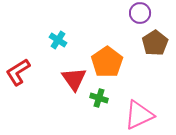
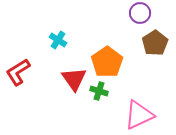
green cross: moved 7 px up
